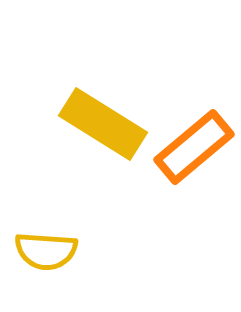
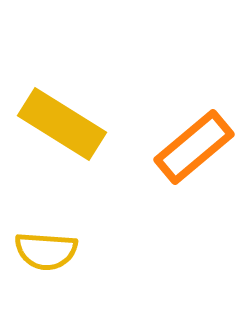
yellow rectangle: moved 41 px left
